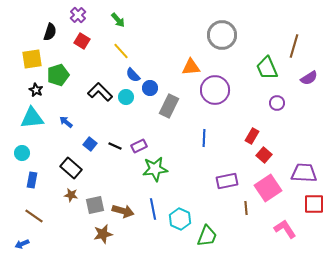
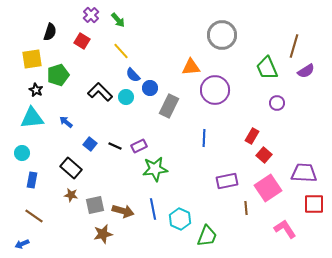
purple cross at (78, 15): moved 13 px right
purple semicircle at (309, 78): moved 3 px left, 7 px up
